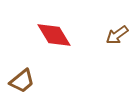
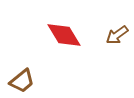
red diamond: moved 10 px right
